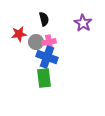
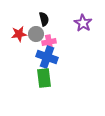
gray circle: moved 8 px up
